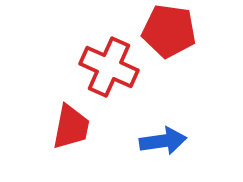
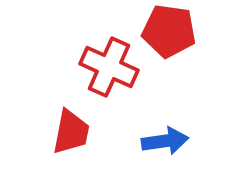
red trapezoid: moved 5 px down
blue arrow: moved 2 px right
